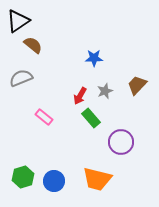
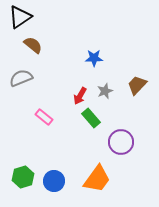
black triangle: moved 2 px right, 4 px up
orange trapezoid: rotated 68 degrees counterclockwise
